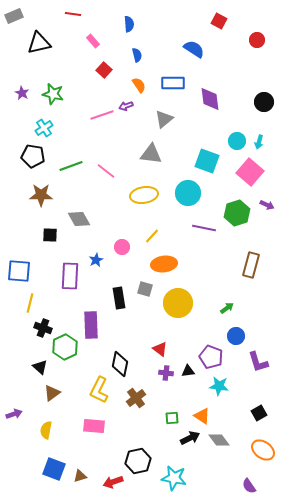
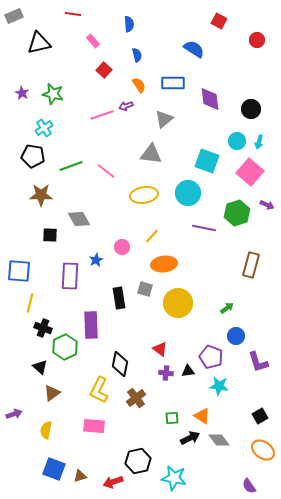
black circle at (264, 102): moved 13 px left, 7 px down
black square at (259, 413): moved 1 px right, 3 px down
